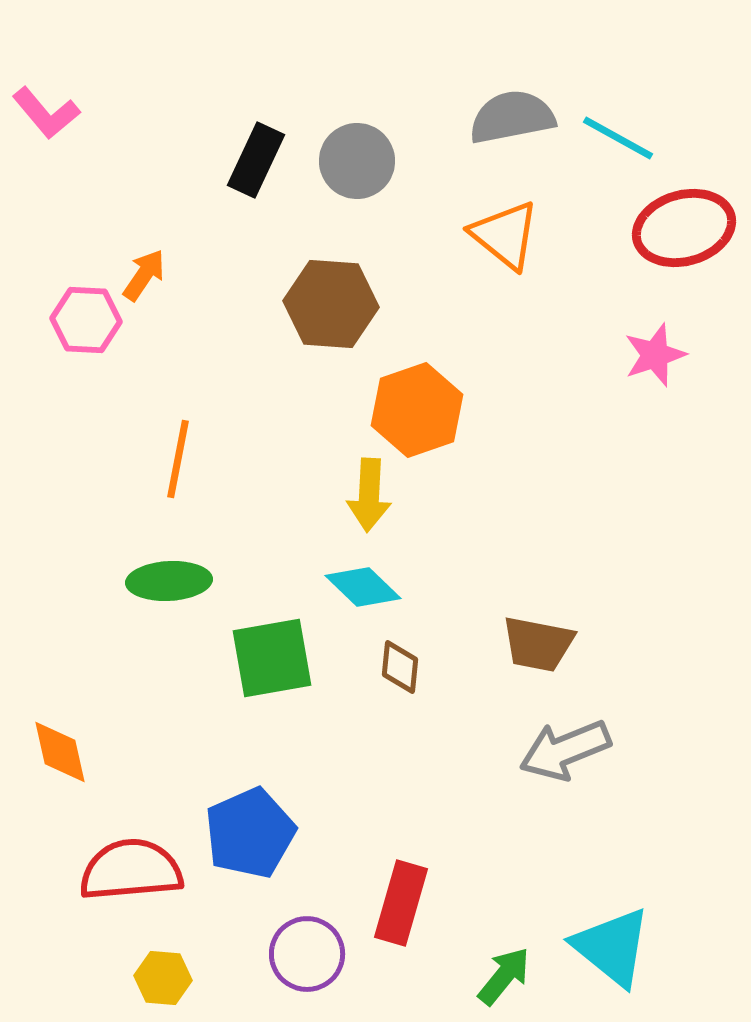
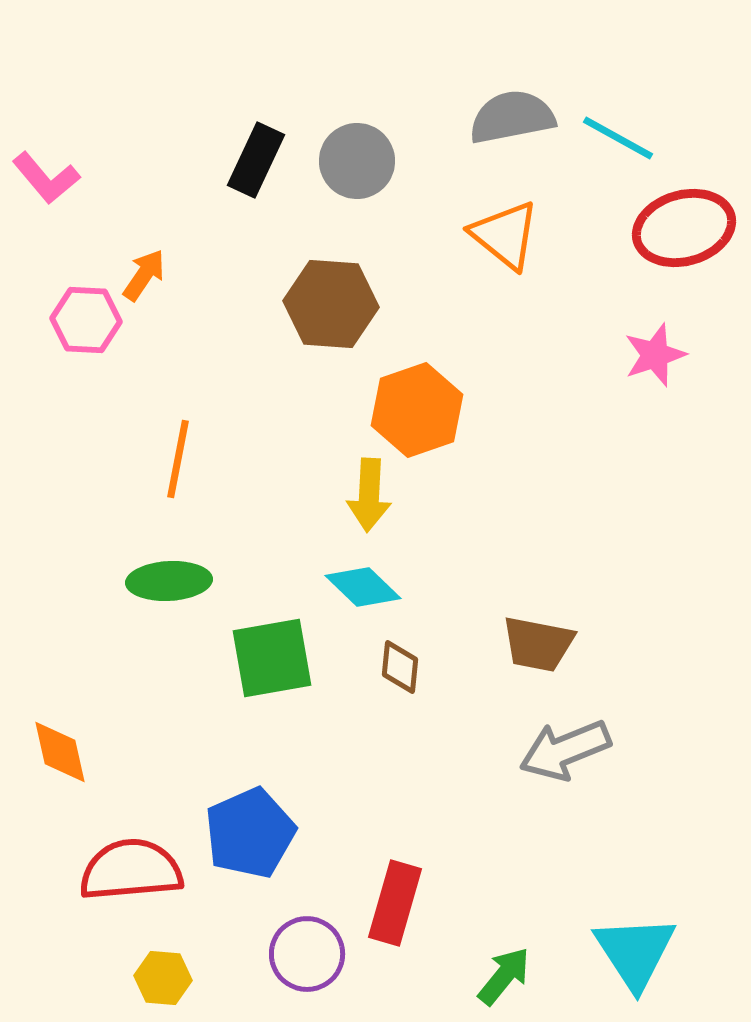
pink L-shape: moved 65 px down
red rectangle: moved 6 px left
cyan triangle: moved 23 px right, 5 px down; rotated 18 degrees clockwise
